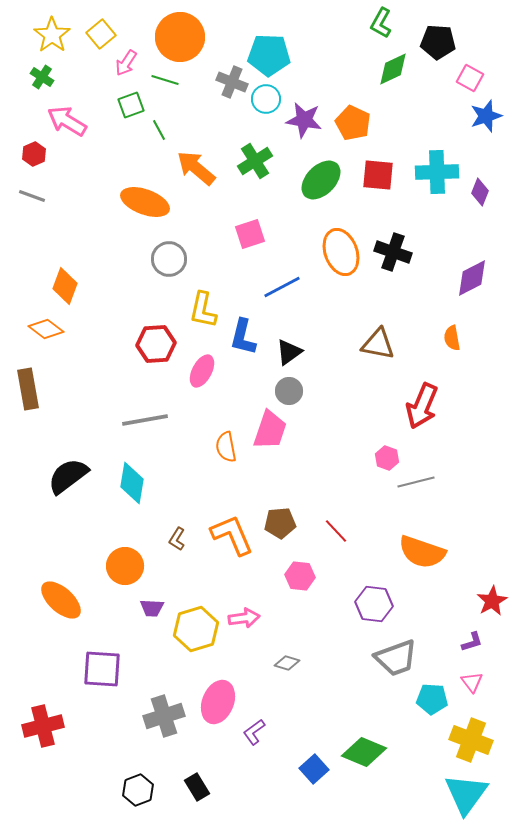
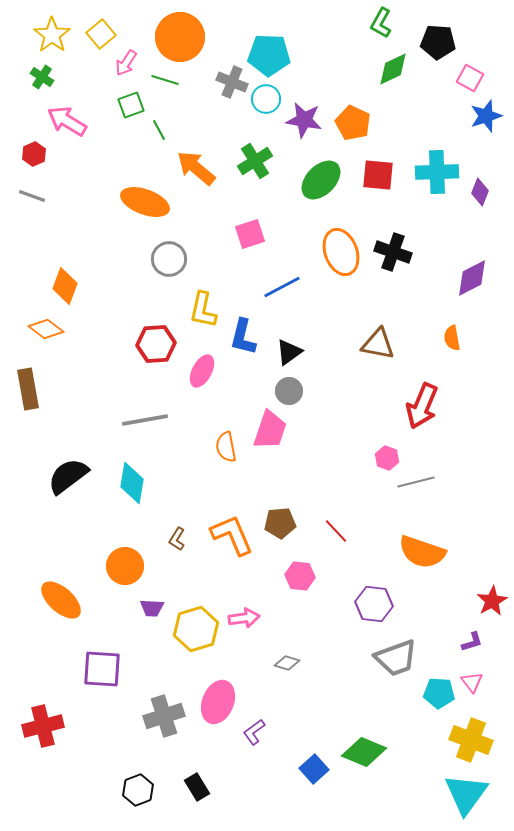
cyan pentagon at (432, 699): moved 7 px right, 6 px up
